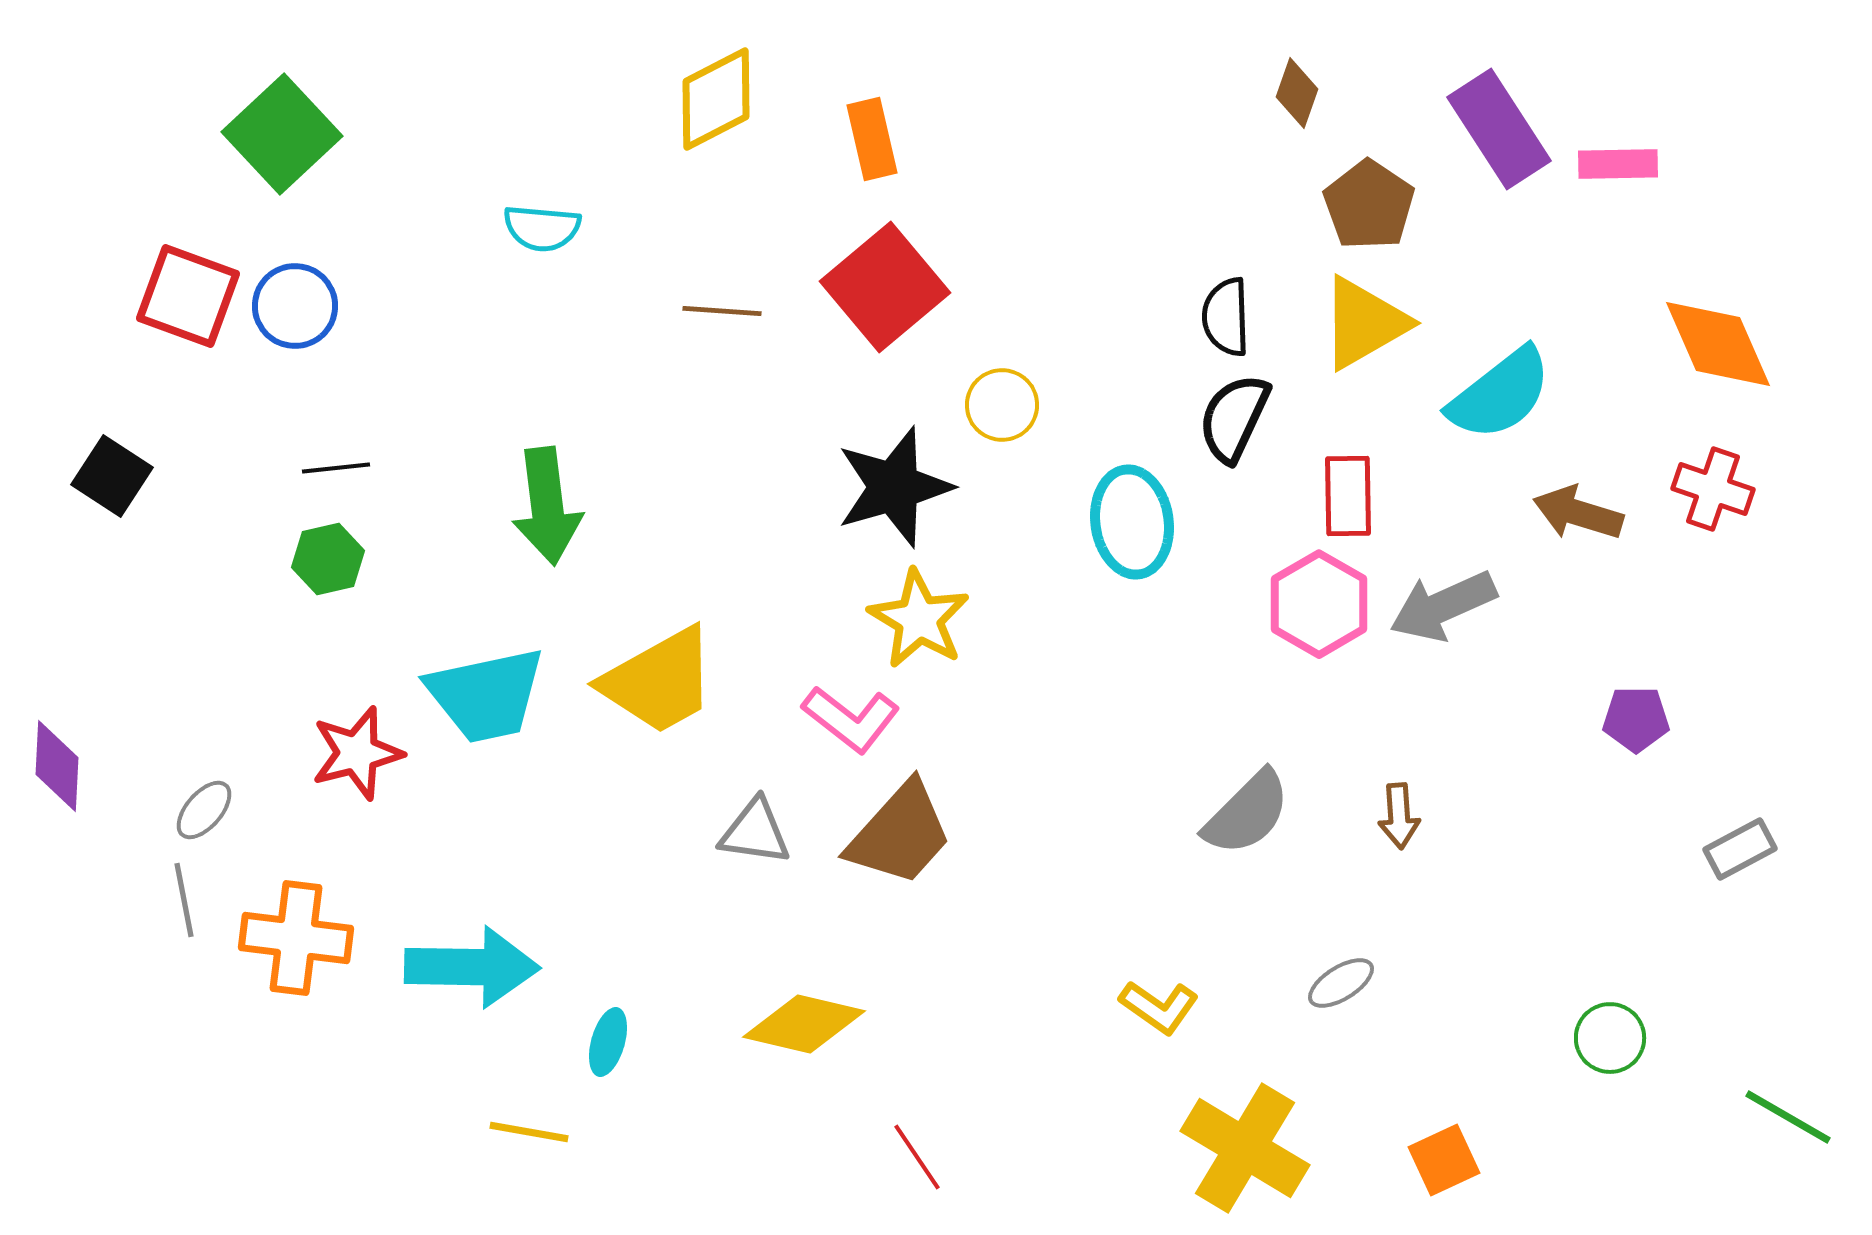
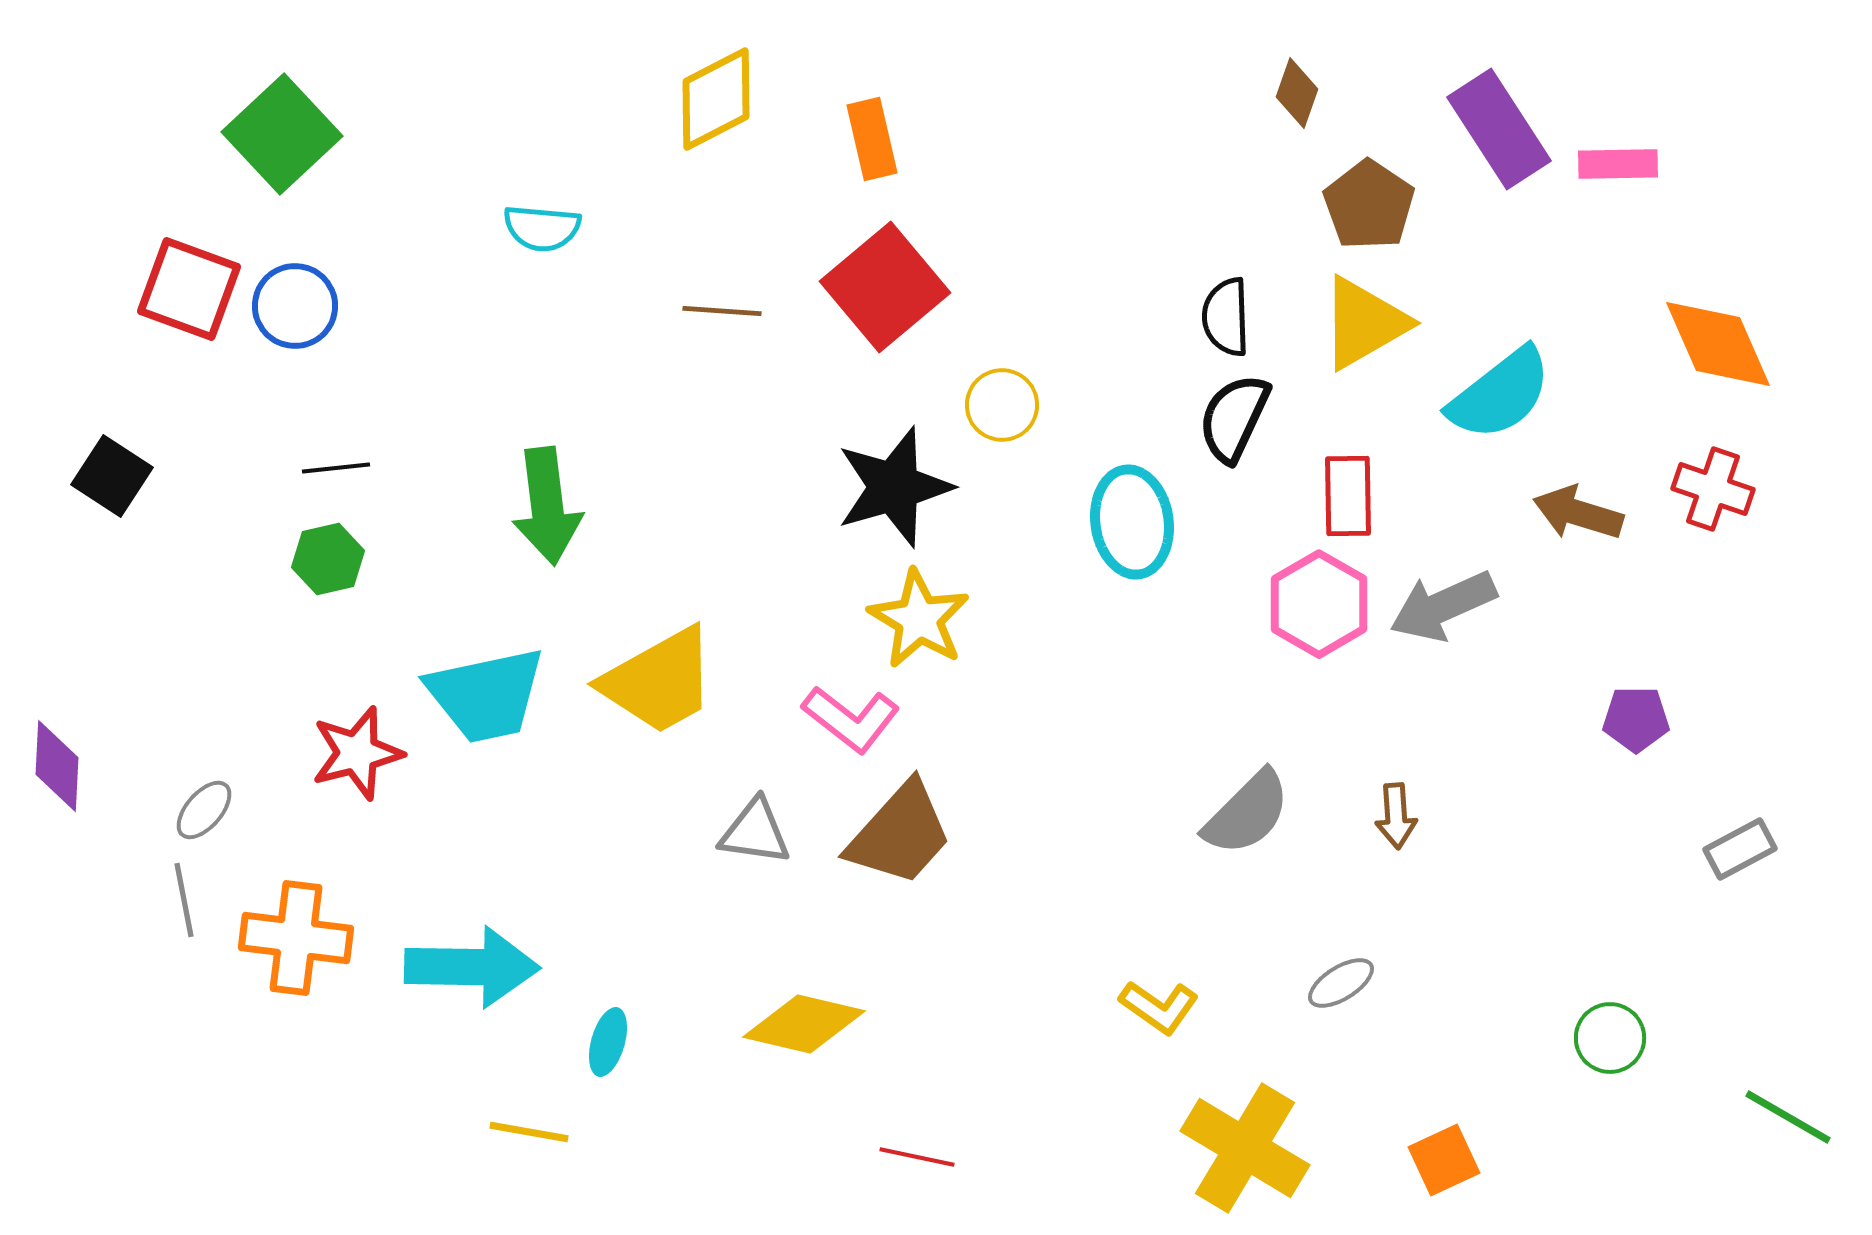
red square at (188, 296): moved 1 px right, 7 px up
brown arrow at (1399, 816): moved 3 px left
red line at (917, 1157): rotated 44 degrees counterclockwise
